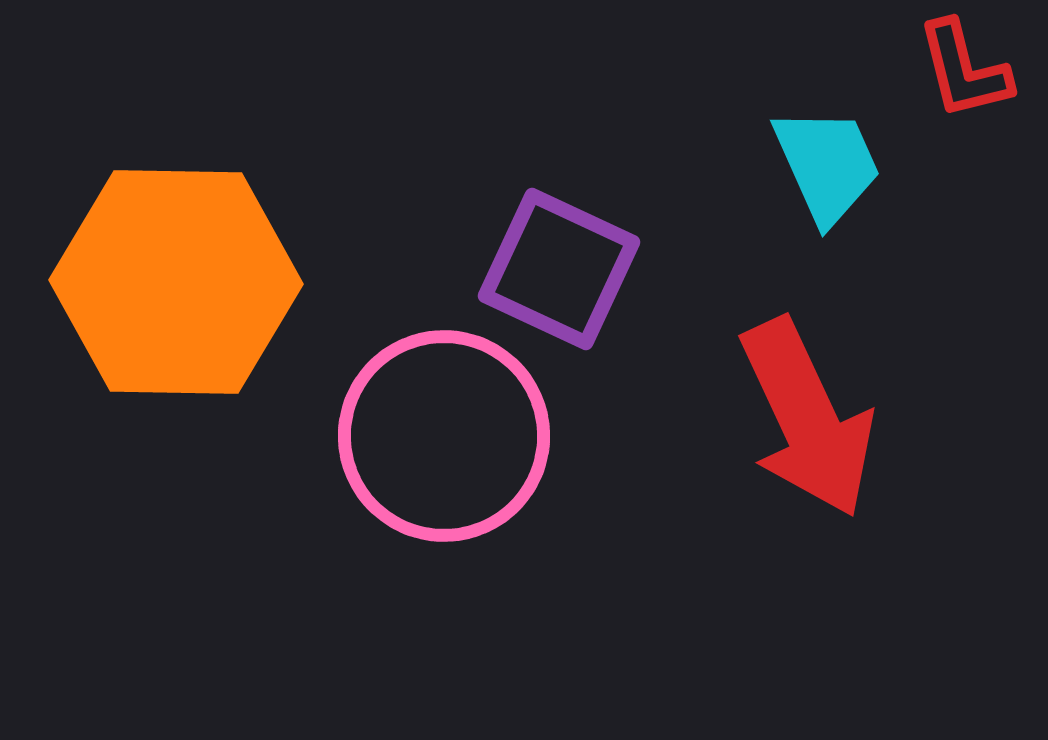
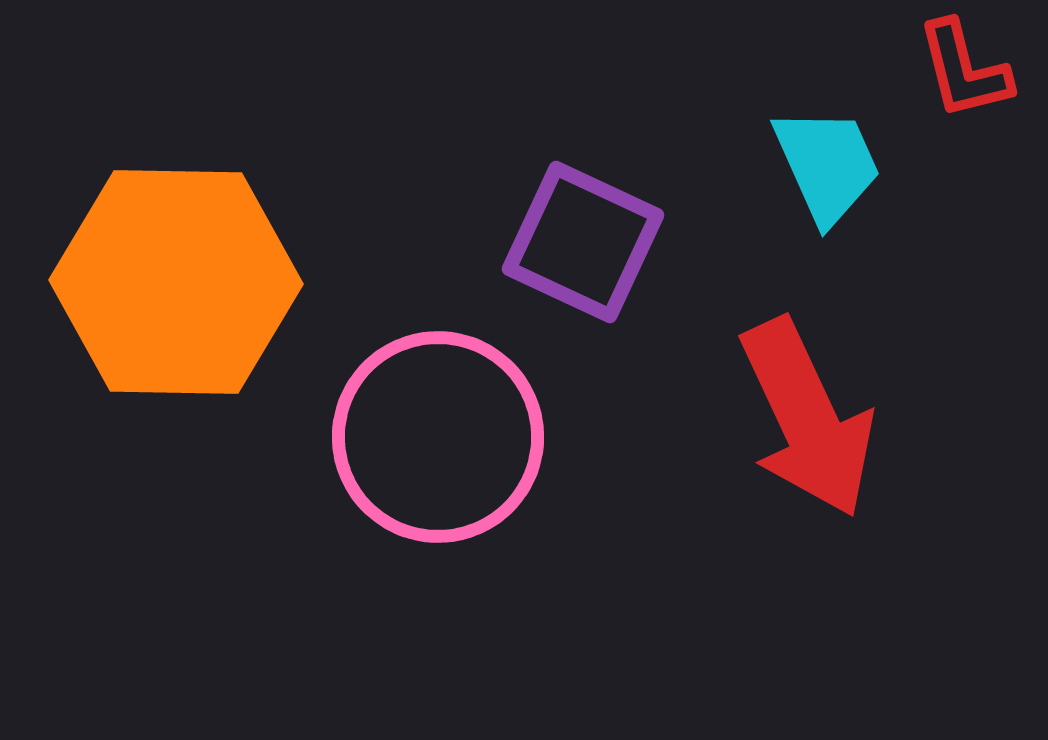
purple square: moved 24 px right, 27 px up
pink circle: moved 6 px left, 1 px down
